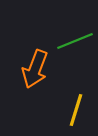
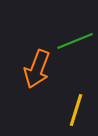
orange arrow: moved 2 px right
